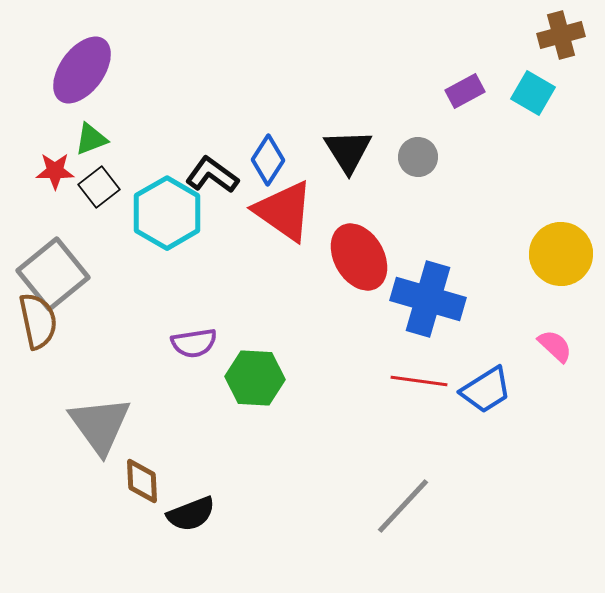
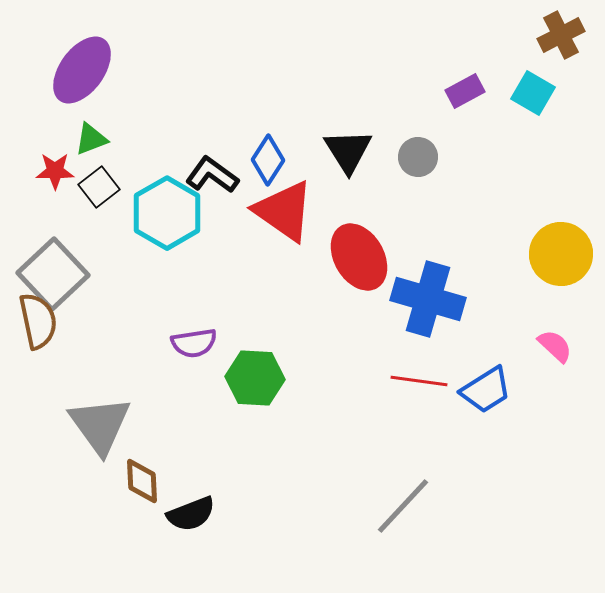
brown cross: rotated 12 degrees counterclockwise
gray square: rotated 4 degrees counterclockwise
